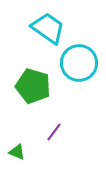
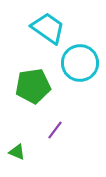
cyan circle: moved 1 px right
green pentagon: rotated 24 degrees counterclockwise
purple line: moved 1 px right, 2 px up
